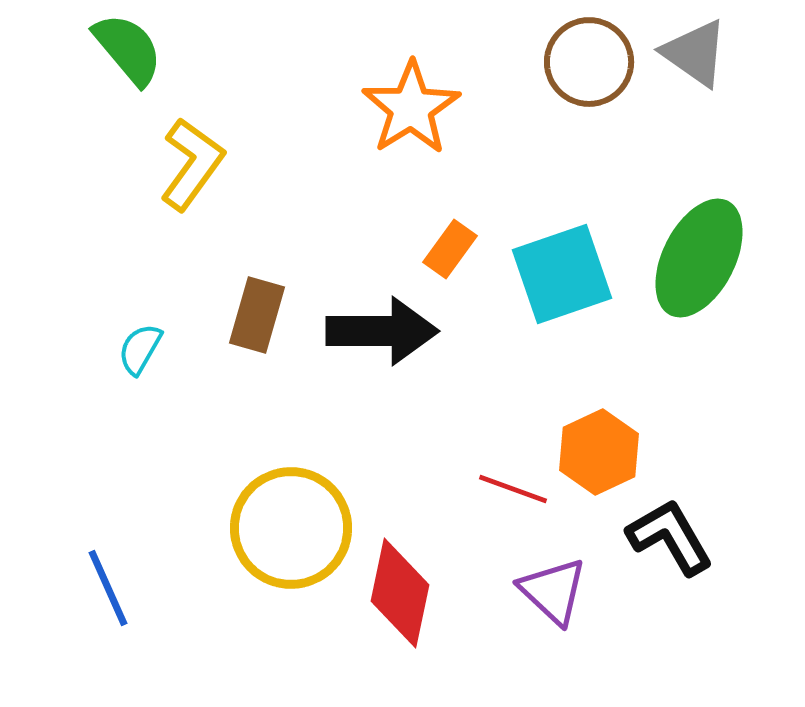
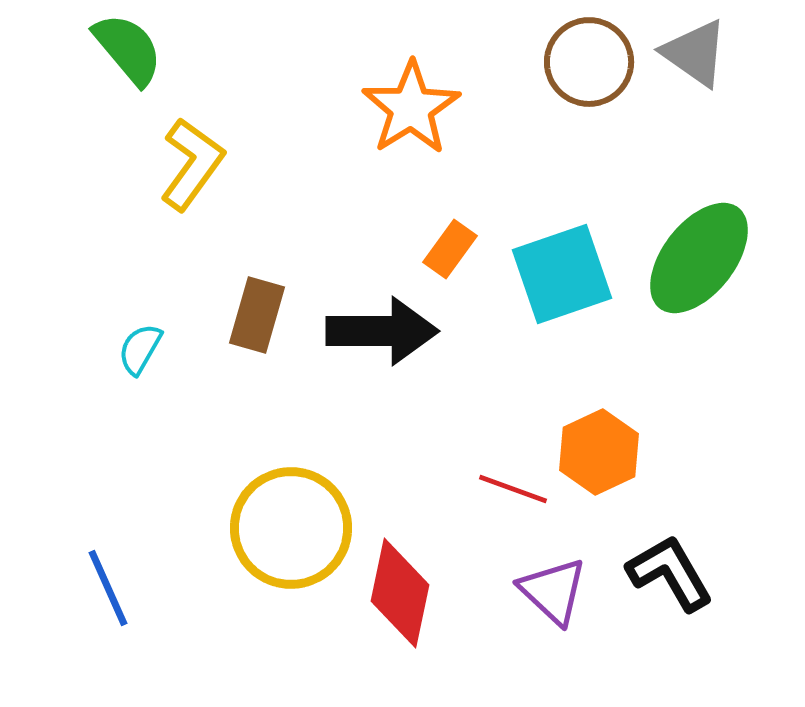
green ellipse: rotated 11 degrees clockwise
black L-shape: moved 36 px down
